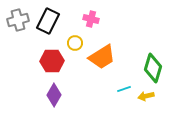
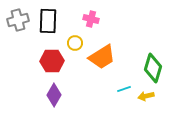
black rectangle: rotated 25 degrees counterclockwise
